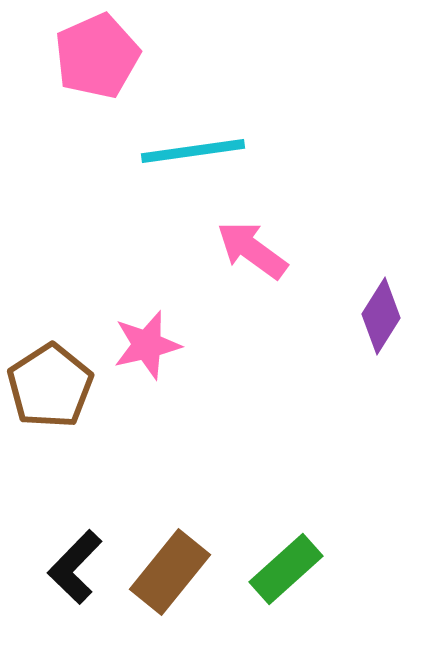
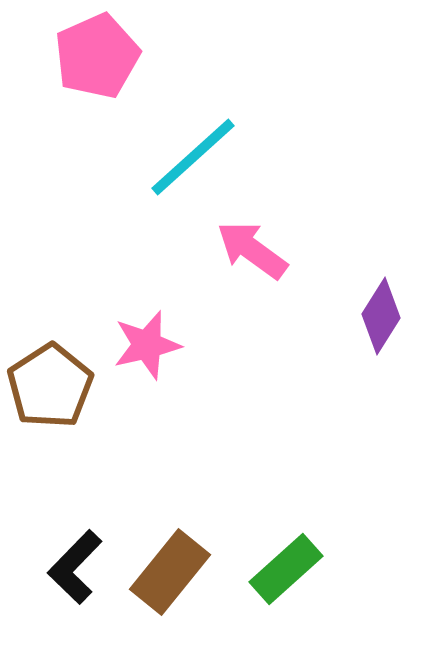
cyan line: moved 6 px down; rotated 34 degrees counterclockwise
